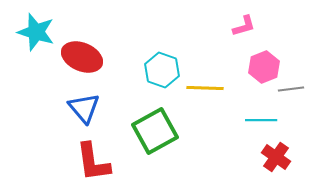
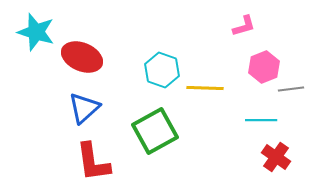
blue triangle: rotated 28 degrees clockwise
